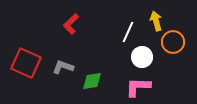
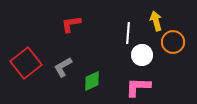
red L-shape: rotated 35 degrees clockwise
white line: moved 1 px down; rotated 20 degrees counterclockwise
white circle: moved 2 px up
red square: rotated 28 degrees clockwise
gray L-shape: rotated 50 degrees counterclockwise
green diamond: rotated 15 degrees counterclockwise
